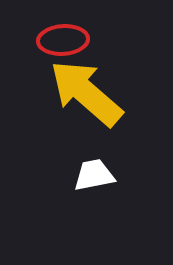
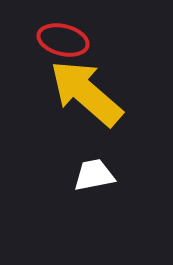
red ellipse: rotated 18 degrees clockwise
